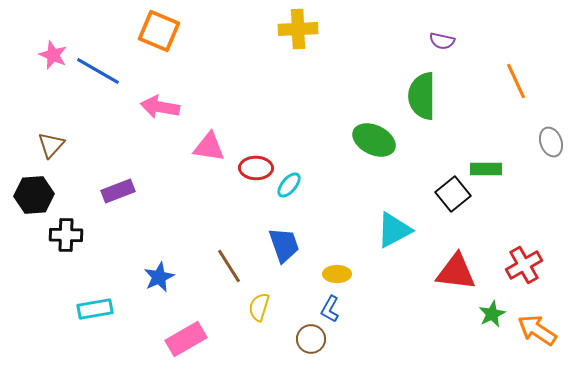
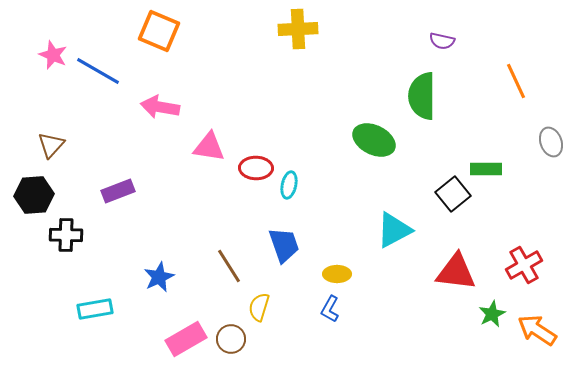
cyan ellipse: rotated 28 degrees counterclockwise
brown circle: moved 80 px left
